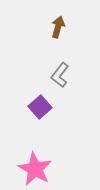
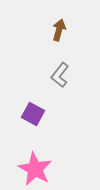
brown arrow: moved 1 px right, 3 px down
purple square: moved 7 px left, 7 px down; rotated 20 degrees counterclockwise
